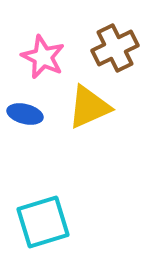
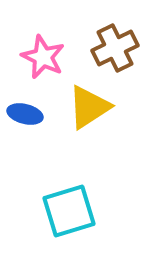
yellow triangle: rotated 9 degrees counterclockwise
cyan square: moved 26 px right, 11 px up
